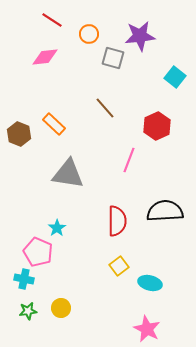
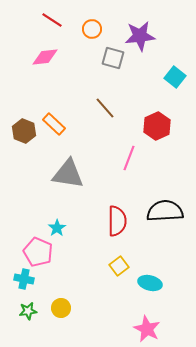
orange circle: moved 3 px right, 5 px up
brown hexagon: moved 5 px right, 3 px up
pink line: moved 2 px up
